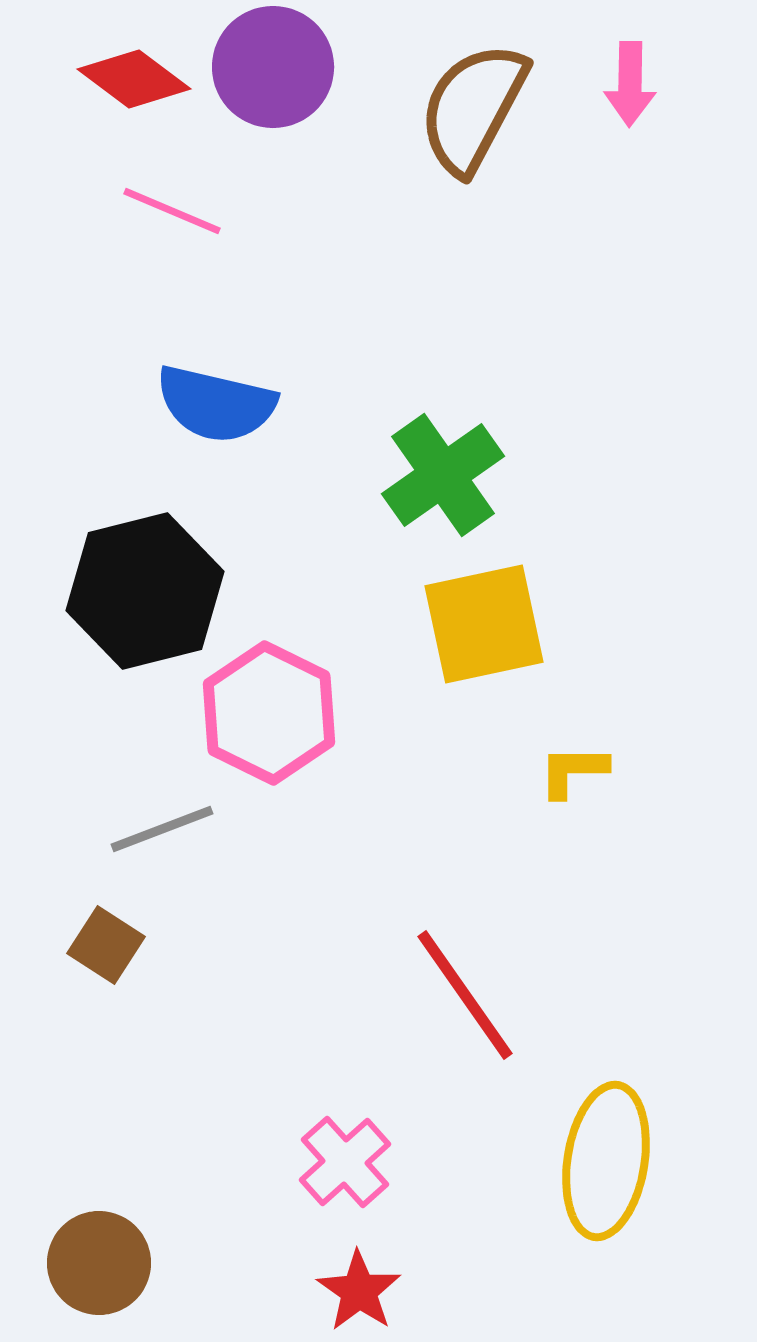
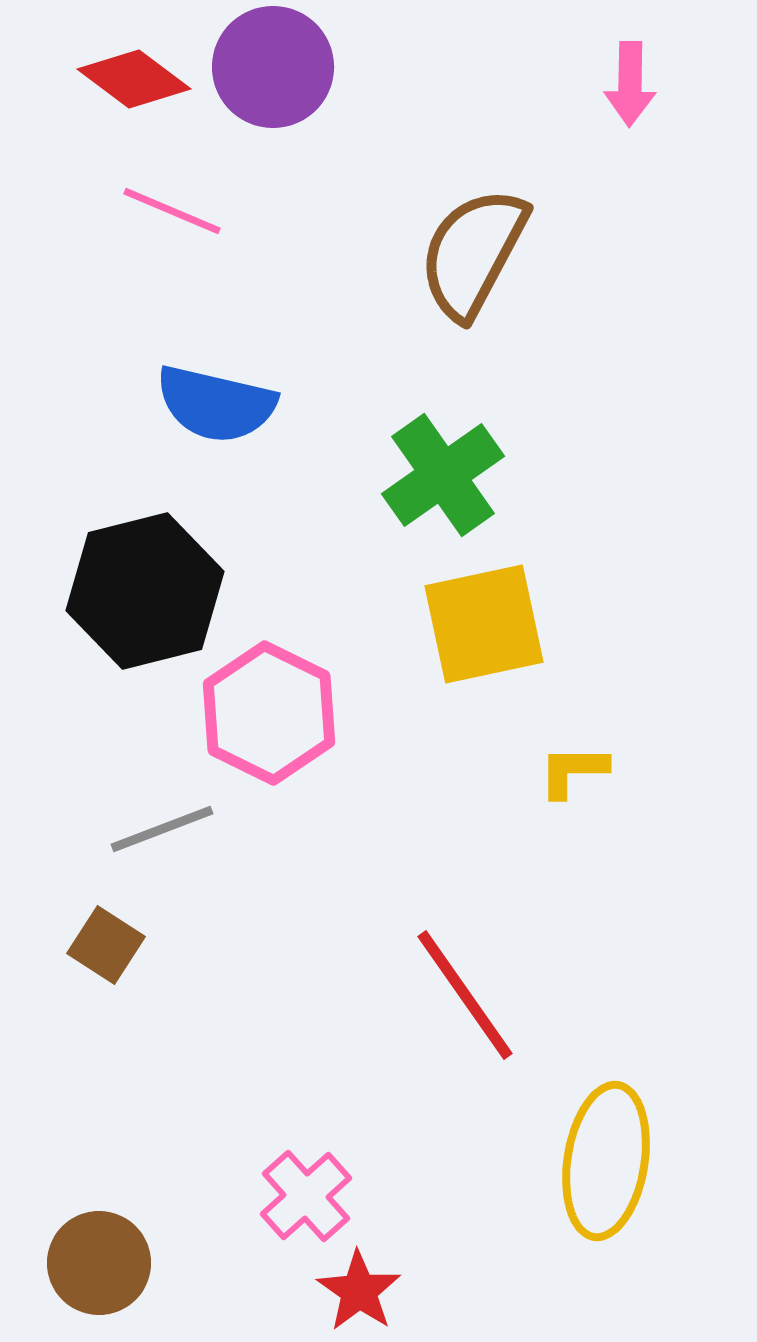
brown semicircle: moved 145 px down
pink cross: moved 39 px left, 34 px down
